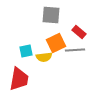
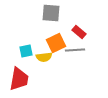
gray square: moved 2 px up
